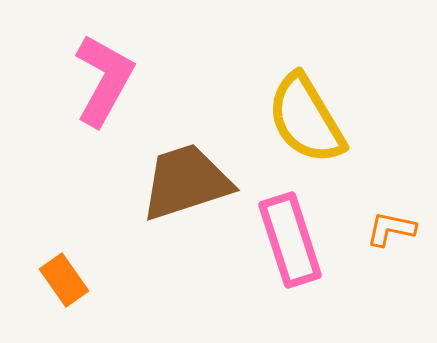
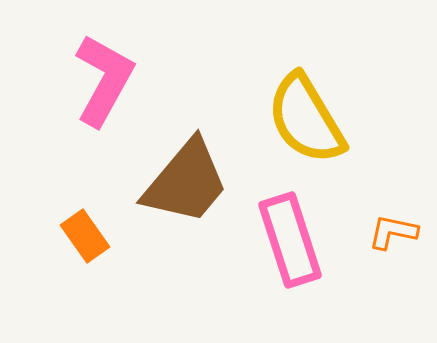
brown trapezoid: rotated 148 degrees clockwise
orange L-shape: moved 2 px right, 3 px down
orange rectangle: moved 21 px right, 44 px up
